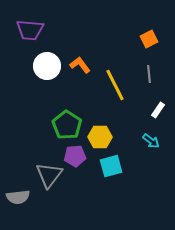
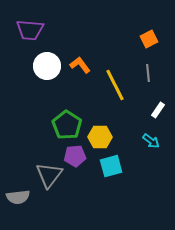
gray line: moved 1 px left, 1 px up
